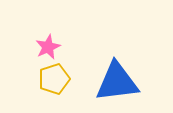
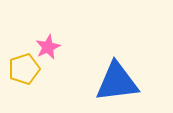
yellow pentagon: moved 30 px left, 10 px up
